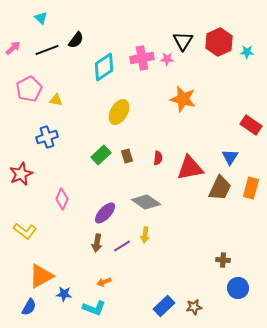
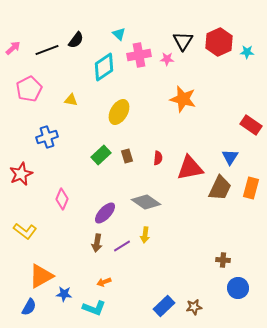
cyan triangle: moved 78 px right, 16 px down
pink cross: moved 3 px left, 3 px up
yellow triangle: moved 15 px right
